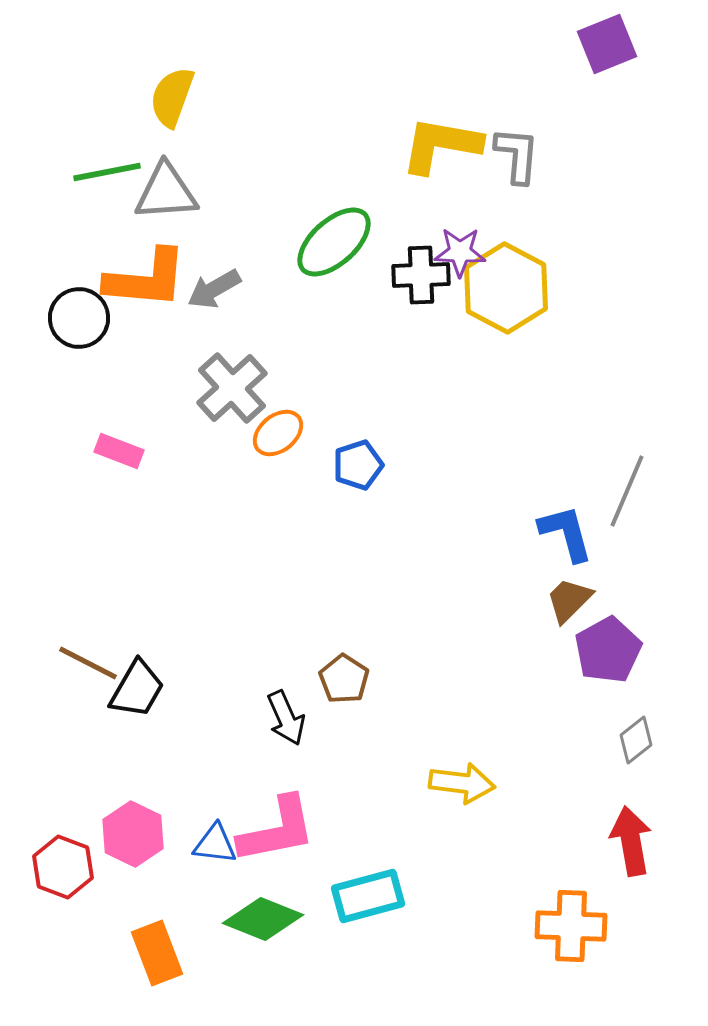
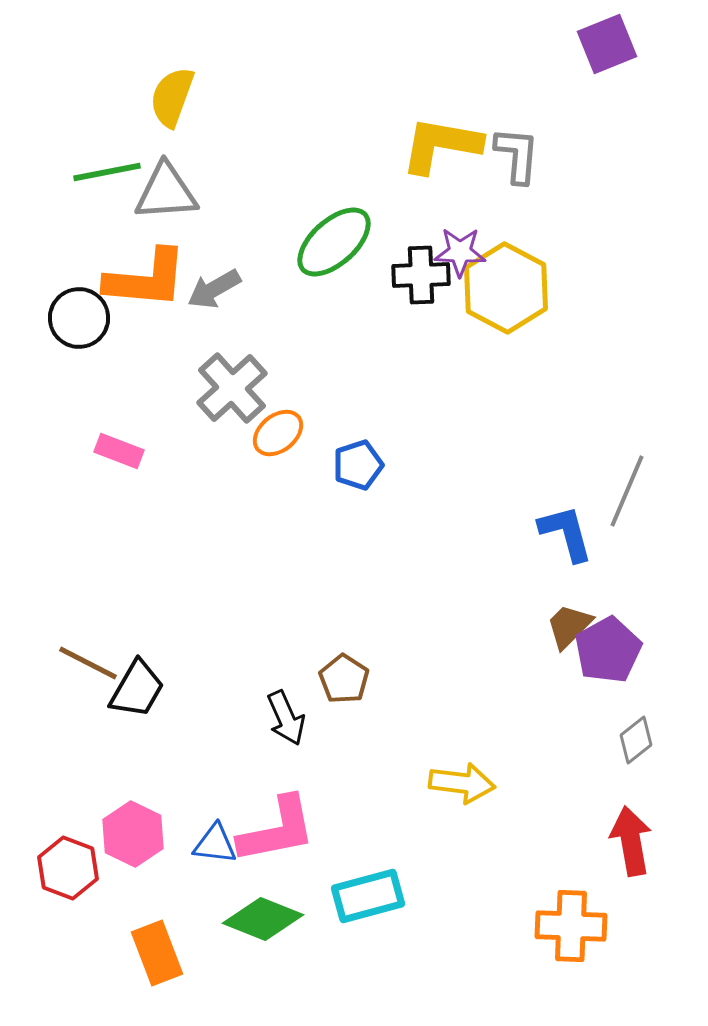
brown trapezoid: moved 26 px down
red hexagon: moved 5 px right, 1 px down
